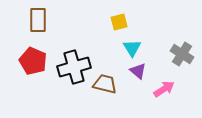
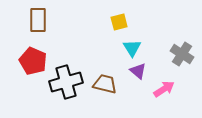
black cross: moved 8 px left, 15 px down
